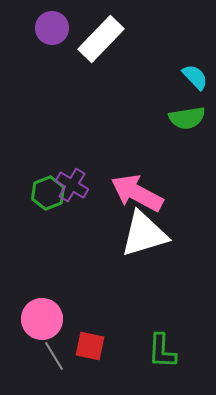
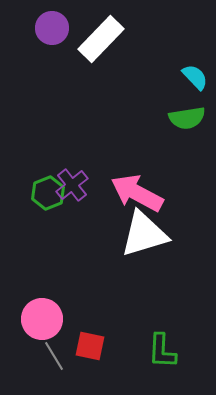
purple cross: rotated 20 degrees clockwise
